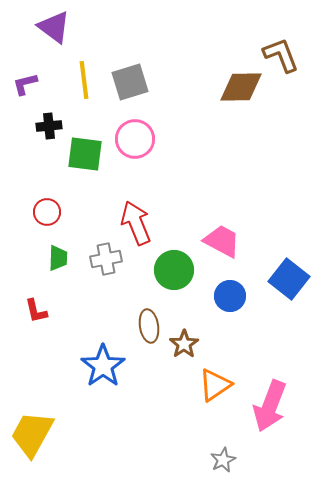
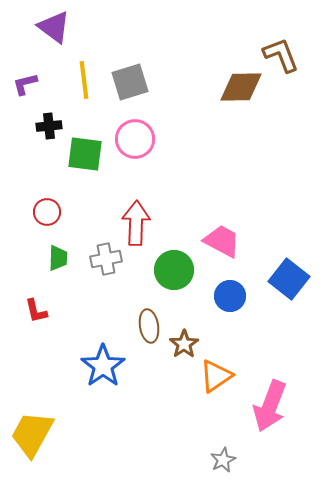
red arrow: rotated 24 degrees clockwise
orange triangle: moved 1 px right, 9 px up
